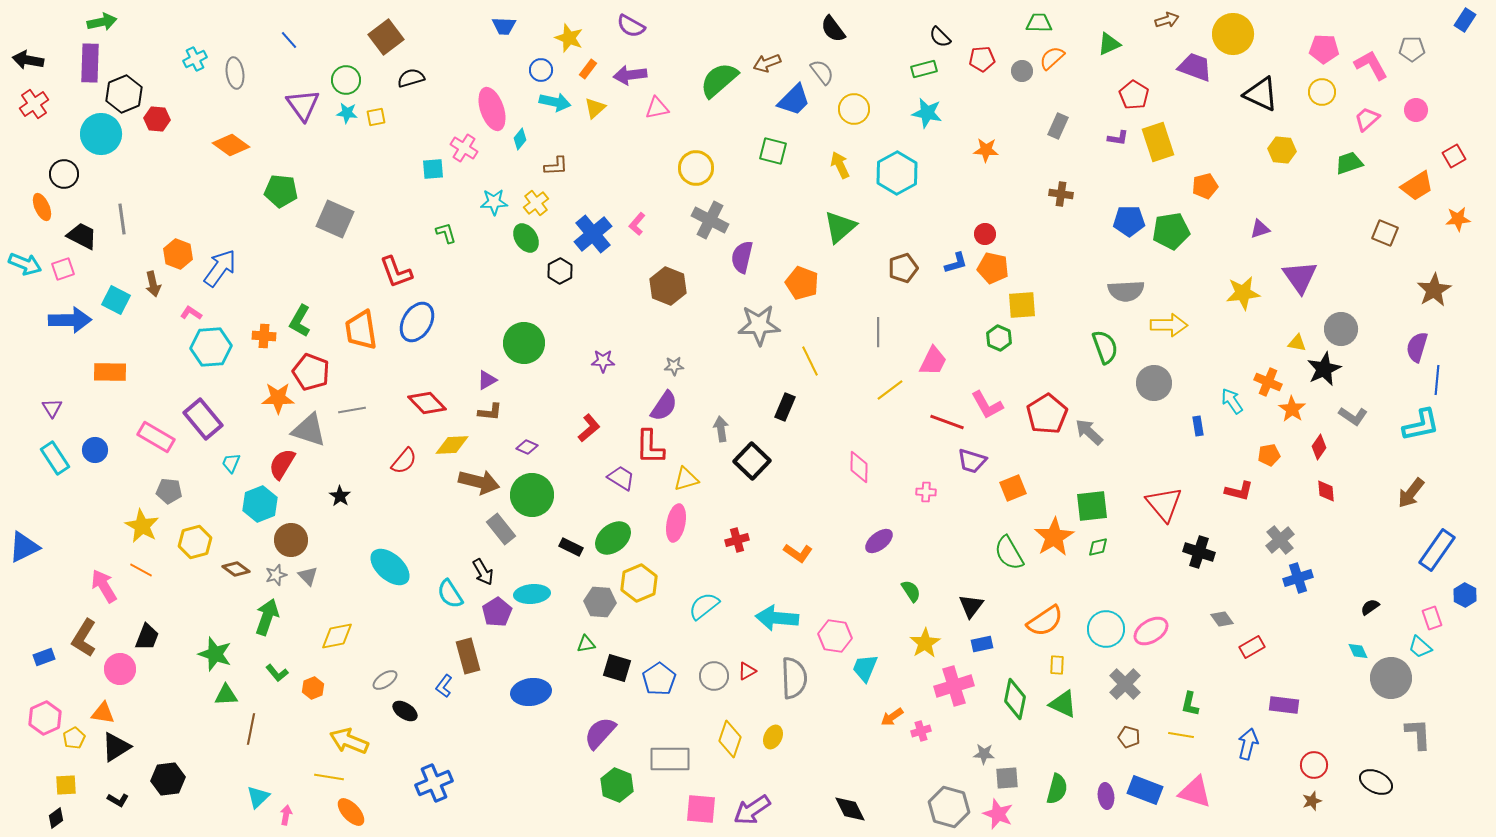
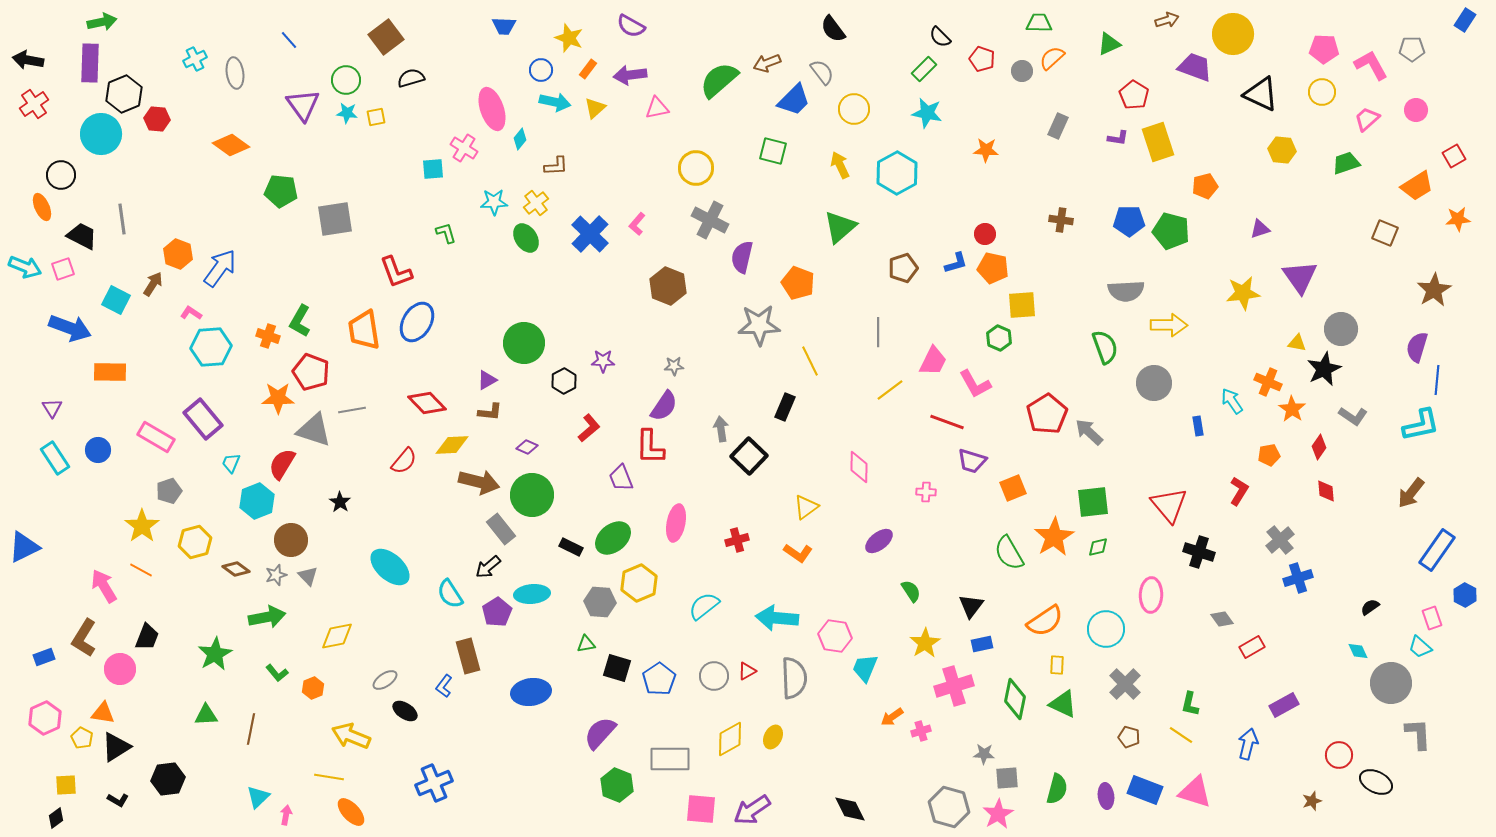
red pentagon at (982, 59): rotated 25 degrees clockwise
green rectangle at (924, 69): rotated 30 degrees counterclockwise
green trapezoid at (1349, 163): moved 3 px left
black circle at (64, 174): moved 3 px left, 1 px down
brown cross at (1061, 194): moved 26 px down
gray square at (335, 219): rotated 33 degrees counterclockwise
green pentagon at (1171, 231): rotated 24 degrees clockwise
blue cross at (593, 234): moved 3 px left; rotated 6 degrees counterclockwise
cyan arrow at (25, 264): moved 3 px down
black hexagon at (560, 271): moved 4 px right, 110 px down
orange pentagon at (802, 283): moved 4 px left
brown arrow at (153, 284): rotated 135 degrees counterclockwise
blue arrow at (70, 320): moved 8 px down; rotated 21 degrees clockwise
orange trapezoid at (361, 330): moved 3 px right
orange cross at (264, 336): moved 4 px right; rotated 15 degrees clockwise
pink L-shape at (987, 405): moved 12 px left, 21 px up
gray triangle at (309, 430): moved 5 px right
blue circle at (95, 450): moved 3 px right
black square at (752, 461): moved 3 px left, 5 px up
purple trapezoid at (621, 478): rotated 144 degrees counterclockwise
yellow triangle at (686, 479): moved 120 px right, 28 px down; rotated 20 degrees counterclockwise
gray pentagon at (169, 491): rotated 25 degrees counterclockwise
red L-shape at (1239, 491): rotated 72 degrees counterclockwise
black star at (340, 496): moved 6 px down
cyan hexagon at (260, 504): moved 3 px left, 3 px up
red triangle at (1164, 504): moved 5 px right, 1 px down
green square at (1092, 506): moved 1 px right, 4 px up
yellow star at (142, 526): rotated 8 degrees clockwise
black arrow at (483, 572): moved 5 px right, 5 px up; rotated 80 degrees clockwise
green arrow at (267, 617): rotated 60 degrees clockwise
pink ellipse at (1151, 631): moved 36 px up; rotated 56 degrees counterclockwise
green star at (215, 654): rotated 24 degrees clockwise
gray circle at (1391, 678): moved 5 px down
green triangle at (226, 695): moved 20 px left, 20 px down
purple rectangle at (1284, 705): rotated 36 degrees counterclockwise
yellow line at (1181, 735): rotated 25 degrees clockwise
yellow pentagon at (74, 738): moved 8 px right; rotated 15 degrees counterclockwise
yellow diamond at (730, 739): rotated 42 degrees clockwise
yellow arrow at (349, 741): moved 2 px right, 5 px up
red circle at (1314, 765): moved 25 px right, 10 px up
pink star at (998, 814): rotated 20 degrees clockwise
